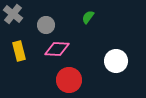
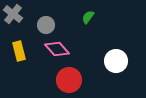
pink diamond: rotated 45 degrees clockwise
